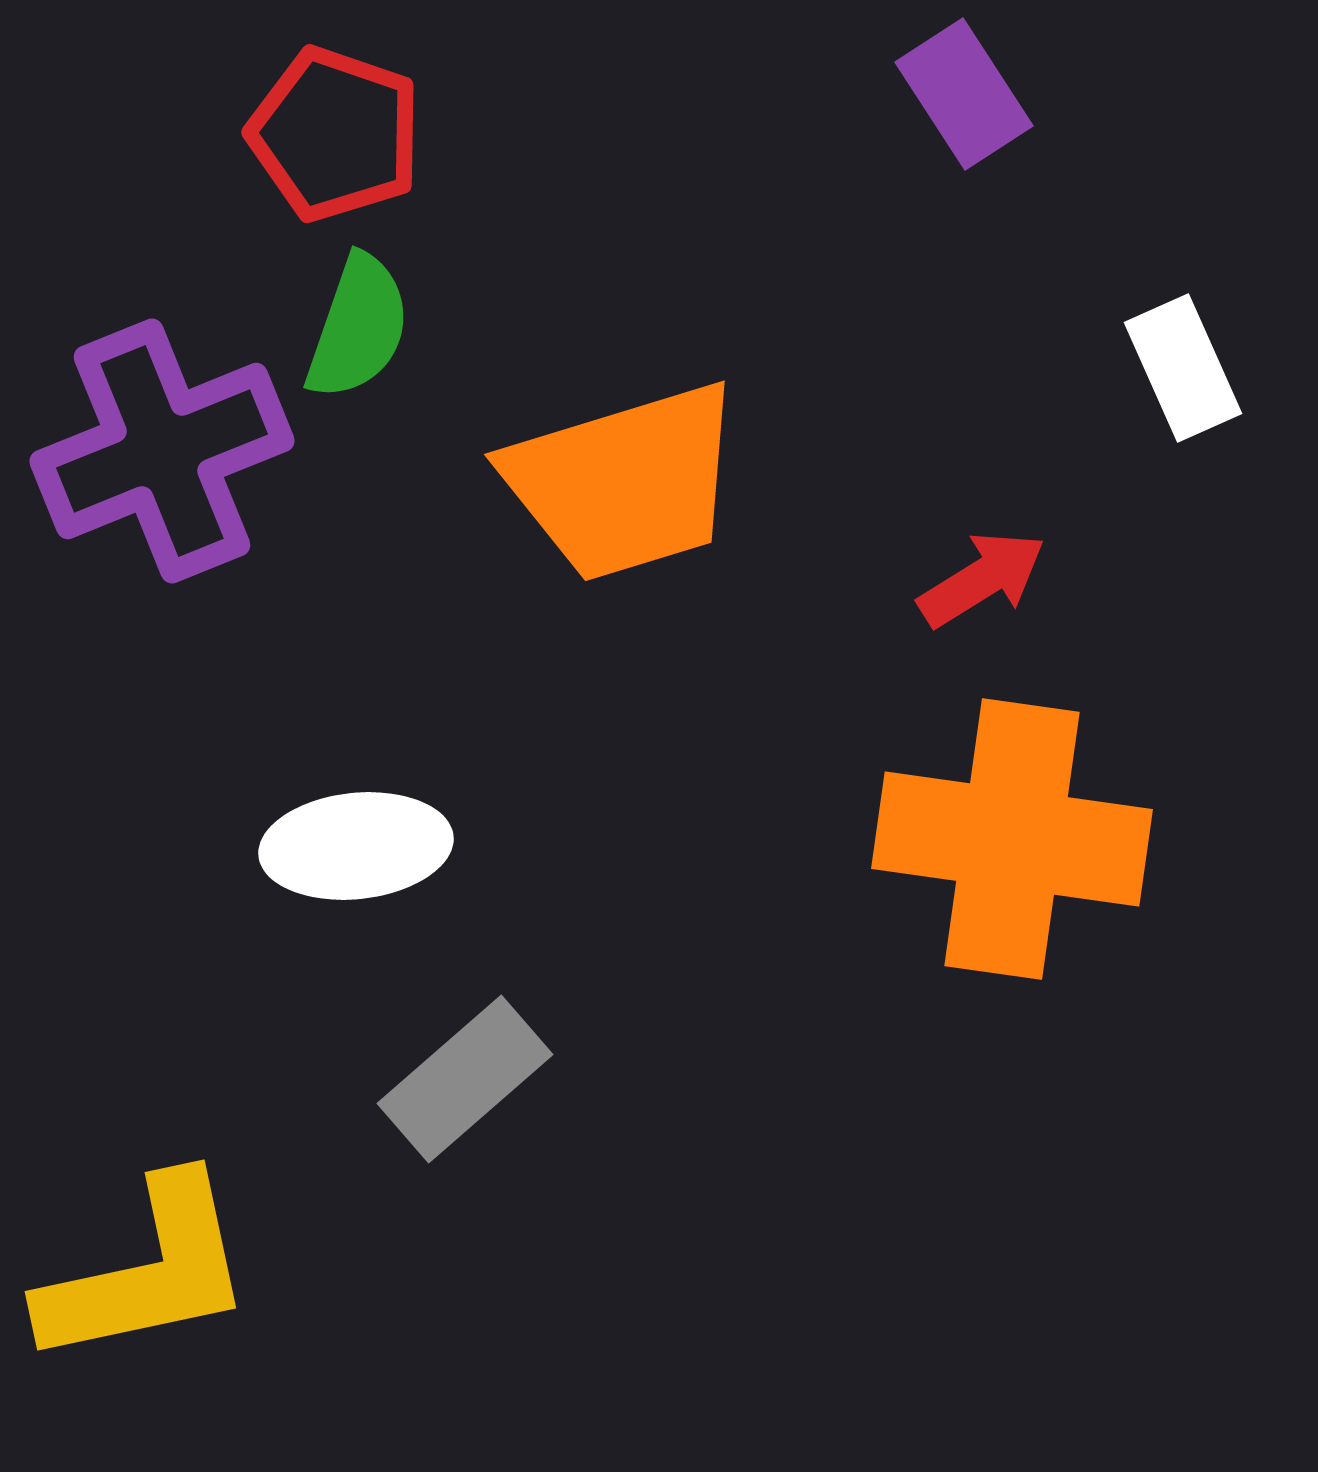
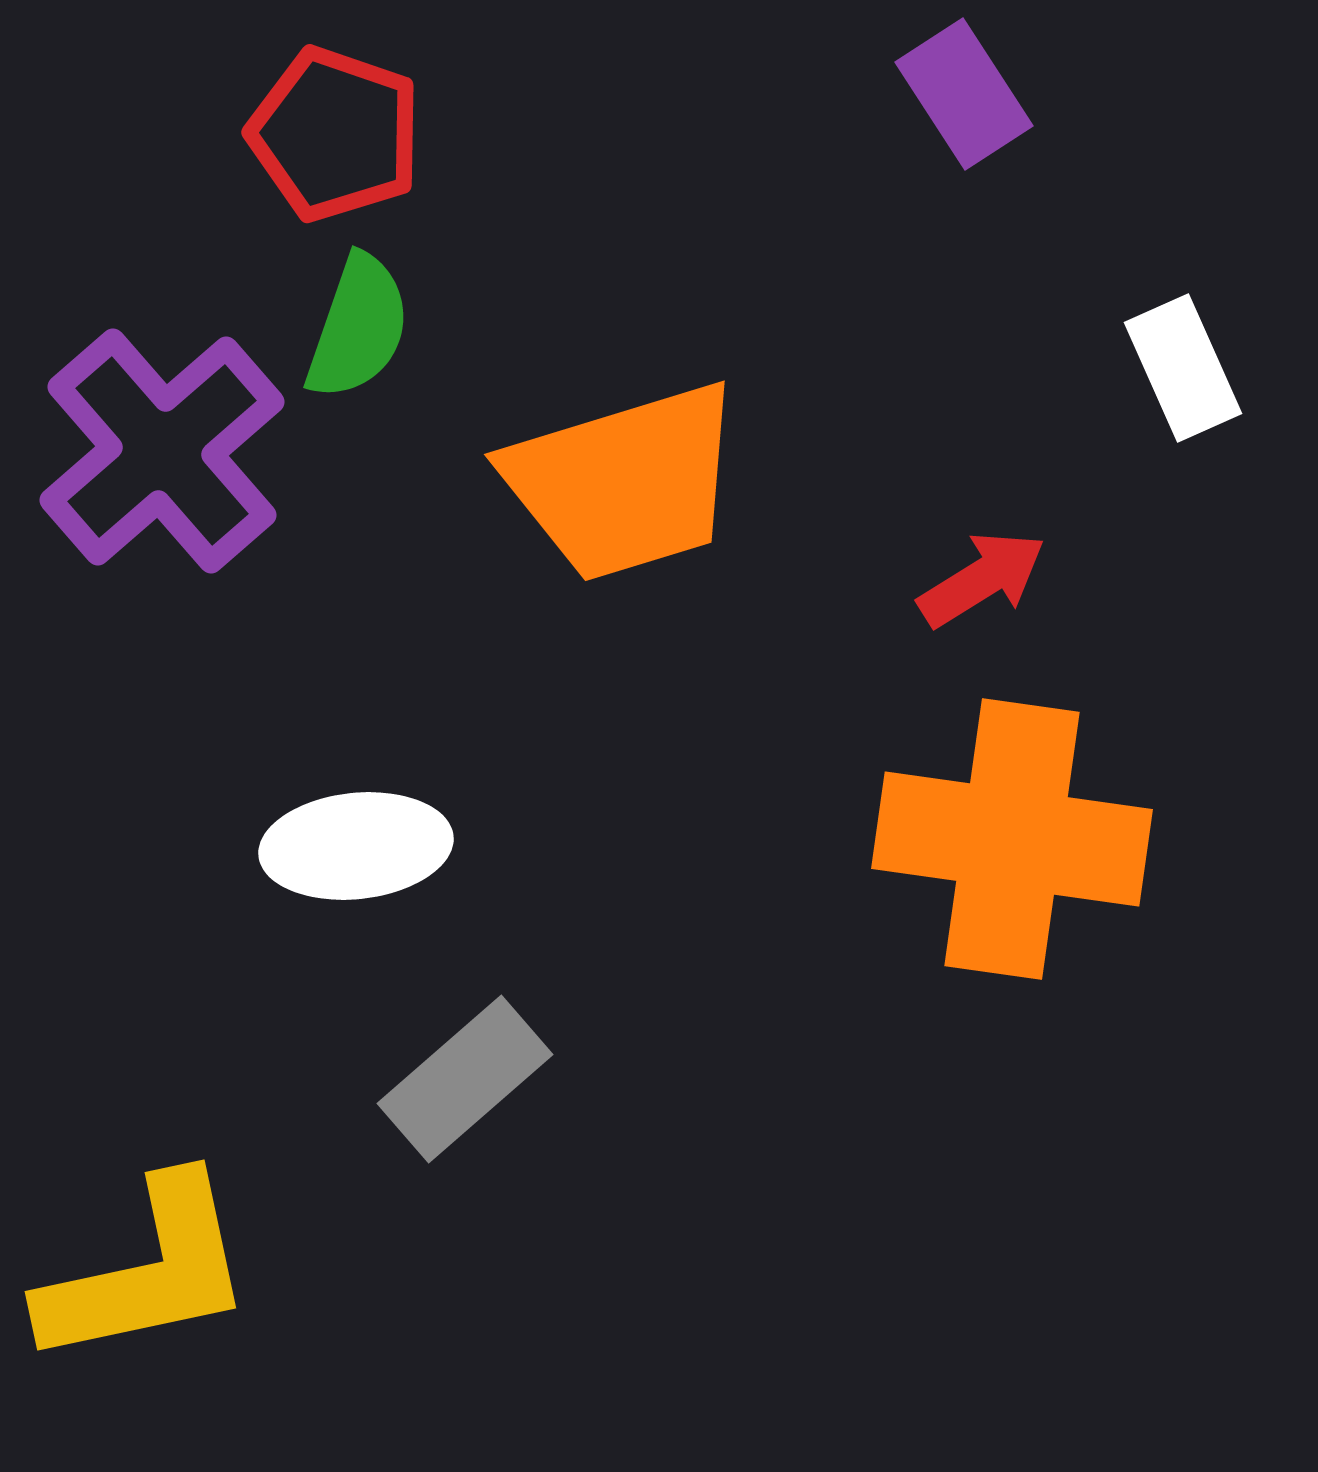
purple cross: rotated 19 degrees counterclockwise
